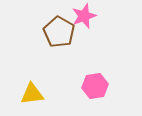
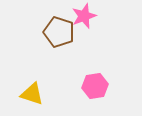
brown pentagon: rotated 12 degrees counterclockwise
yellow triangle: rotated 25 degrees clockwise
